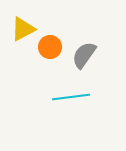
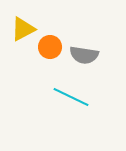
gray semicircle: rotated 116 degrees counterclockwise
cyan line: rotated 33 degrees clockwise
